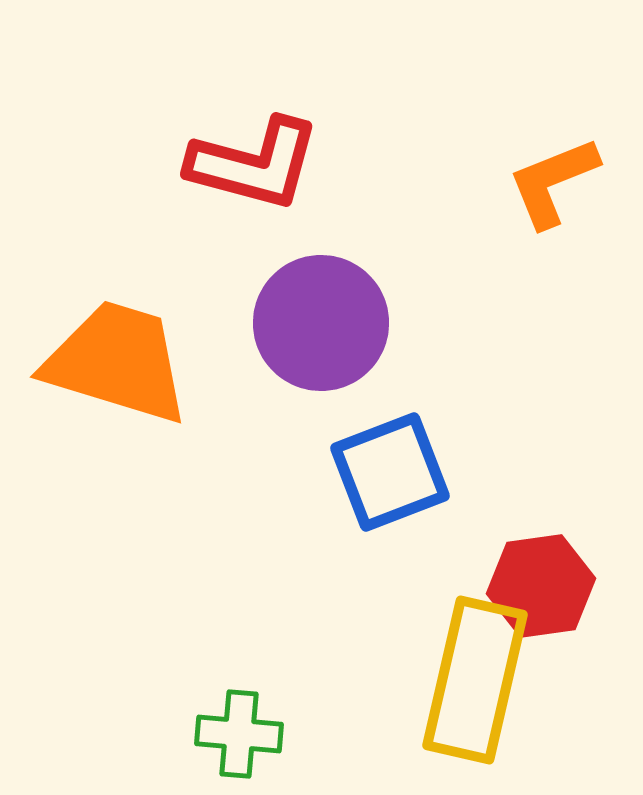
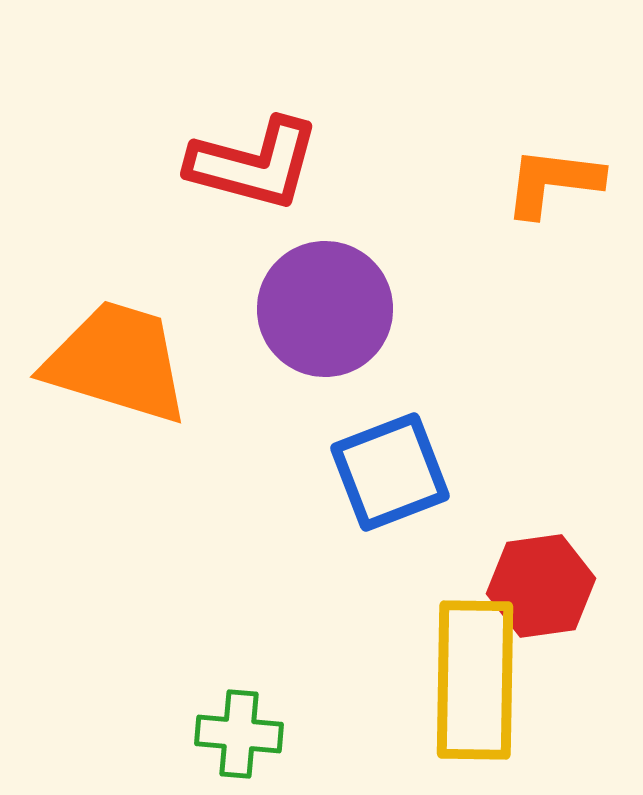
orange L-shape: rotated 29 degrees clockwise
purple circle: moved 4 px right, 14 px up
yellow rectangle: rotated 12 degrees counterclockwise
